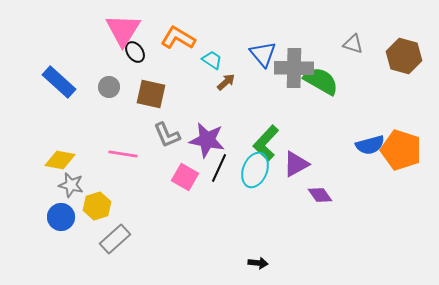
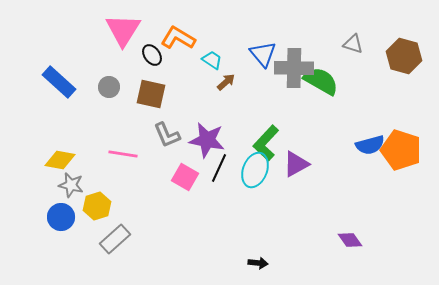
black ellipse: moved 17 px right, 3 px down
purple diamond: moved 30 px right, 45 px down
